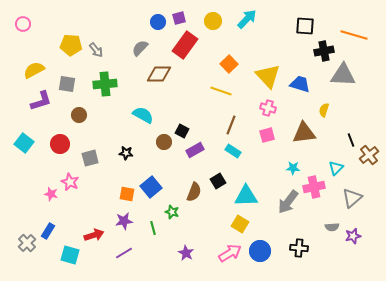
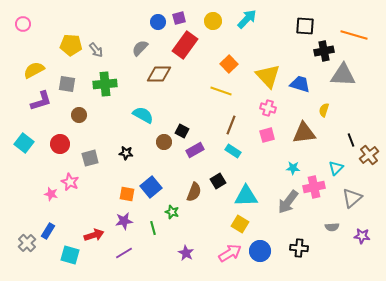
purple star at (353, 236): moved 9 px right; rotated 21 degrees clockwise
